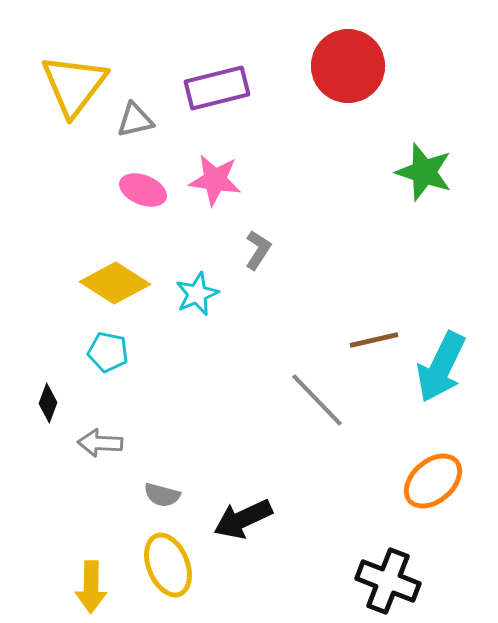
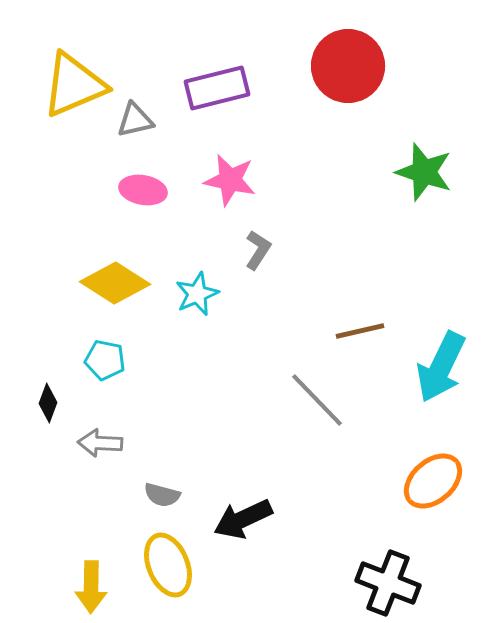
yellow triangle: rotated 30 degrees clockwise
pink star: moved 15 px right; rotated 4 degrees clockwise
pink ellipse: rotated 12 degrees counterclockwise
brown line: moved 14 px left, 9 px up
cyan pentagon: moved 3 px left, 8 px down
black cross: moved 2 px down
